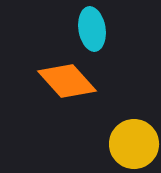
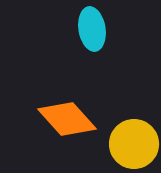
orange diamond: moved 38 px down
